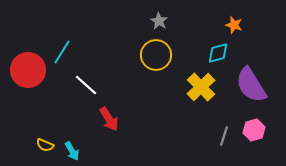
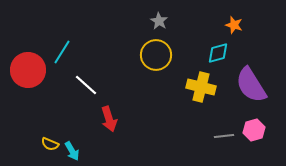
yellow cross: rotated 32 degrees counterclockwise
red arrow: rotated 15 degrees clockwise
gray line: rotated 66 degrees clockwise
yellow semicircle: moved 5 px right, 1 px up
